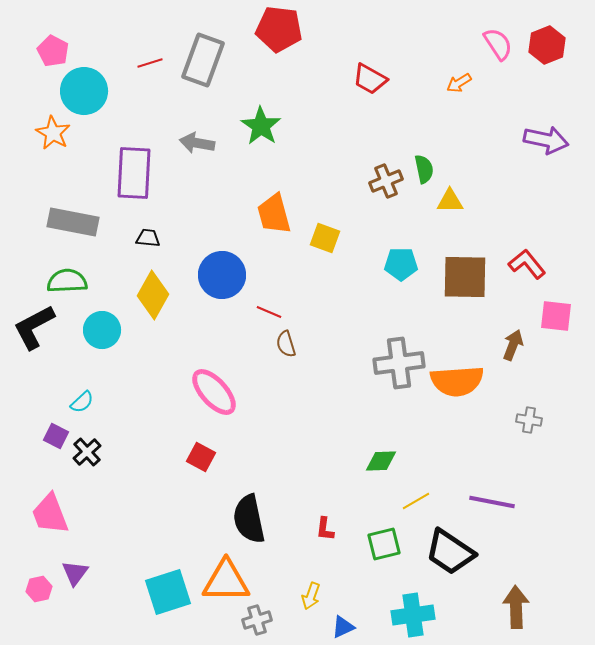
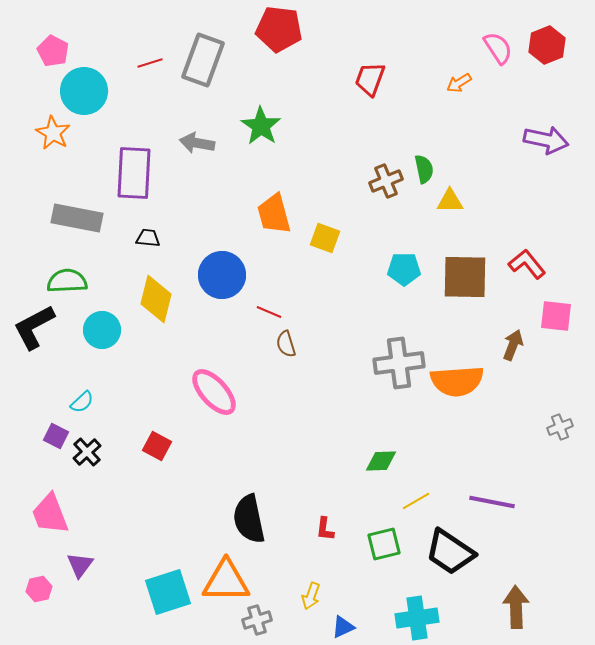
pink semicircle at (498, 44): moved 4 px down
red trapezoid at (370, 79): rotated 81 degrees clockwise
gray rectangle at (73, 222): moved 4 px right, 4 px up
cyan pentagon at (401, 264): moved 3 px right, 5 px down
yellow diamond at (153, 295): moved 3 px right, 4 px down; rotated 15 degrees counterclockwise
gray cross at (529, 420): moved 31 px right, 7 px down; rotated 30 degrees counterclockwise
red square at (201, 457): moved 44 px left, 11 px up
purple triangle at (75, 573): moved 5 px right, 8 px up
cyan cross at (413, 615): moved 4 px right, 3 px down
